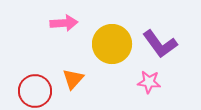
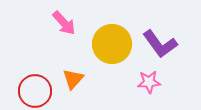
pink arrow: rotated 52 degrees clockwise
pink star: rotated 10 degrees counterclockwise
